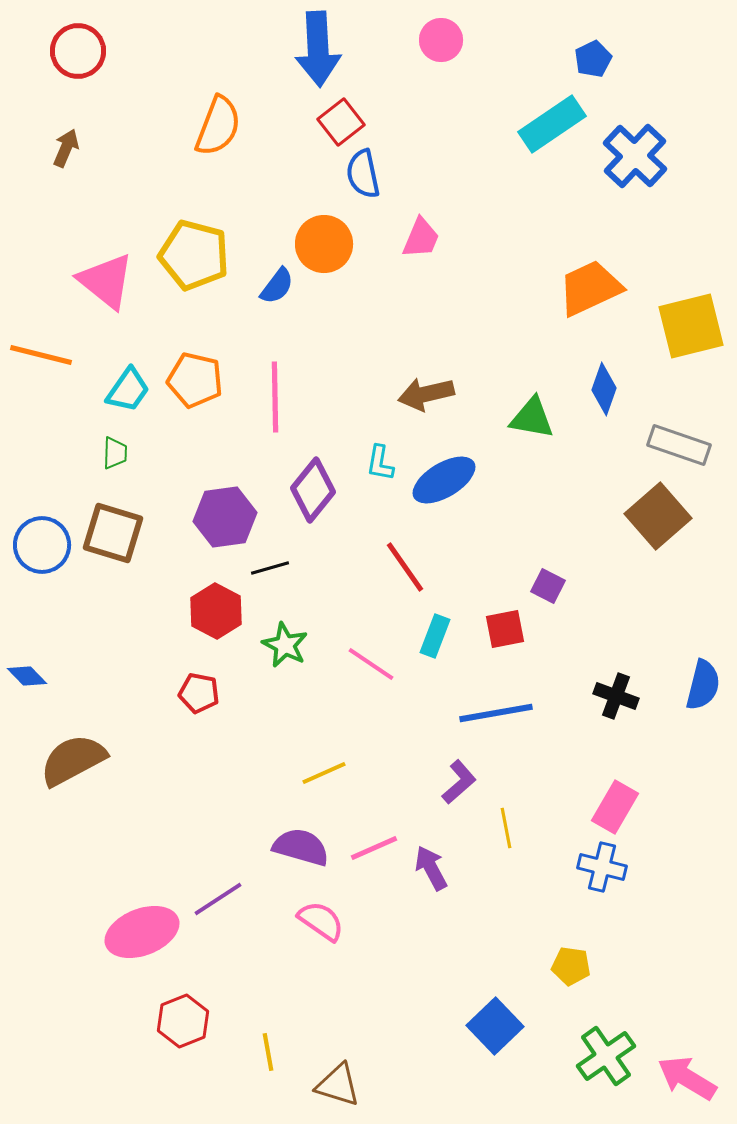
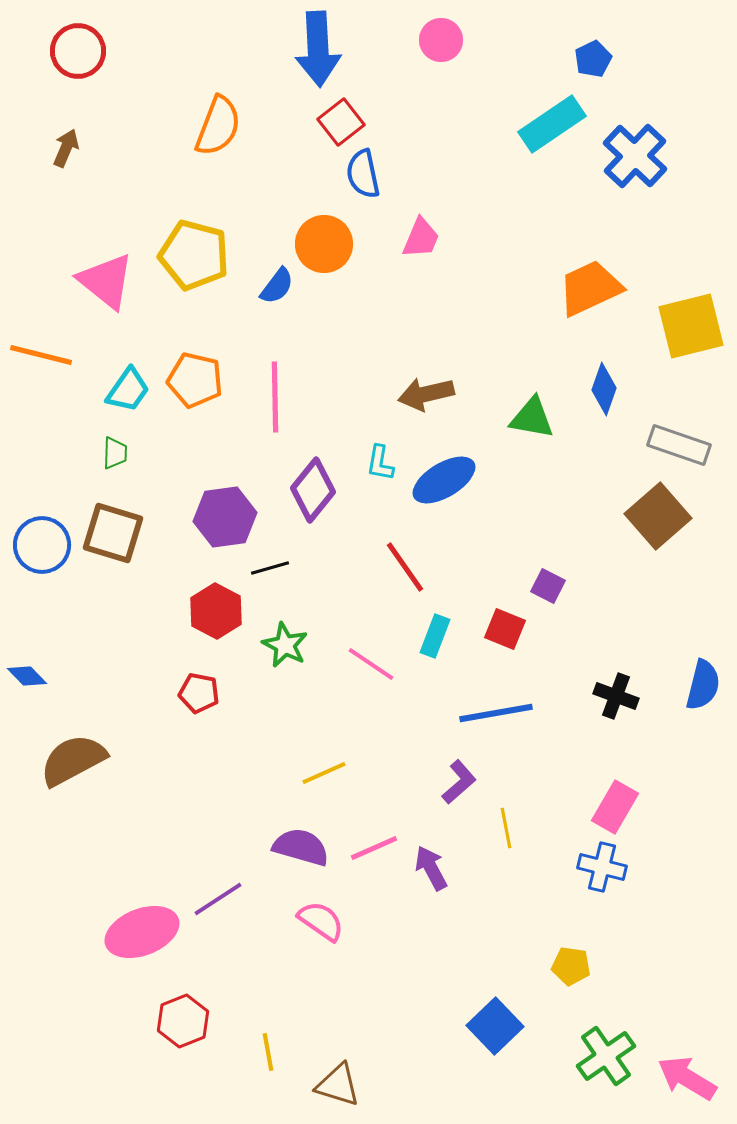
red square at (505, 629): rotated 33 degrees clockwise
